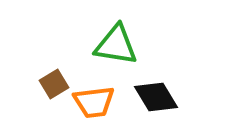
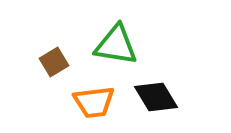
brown square: moved 22 px up
